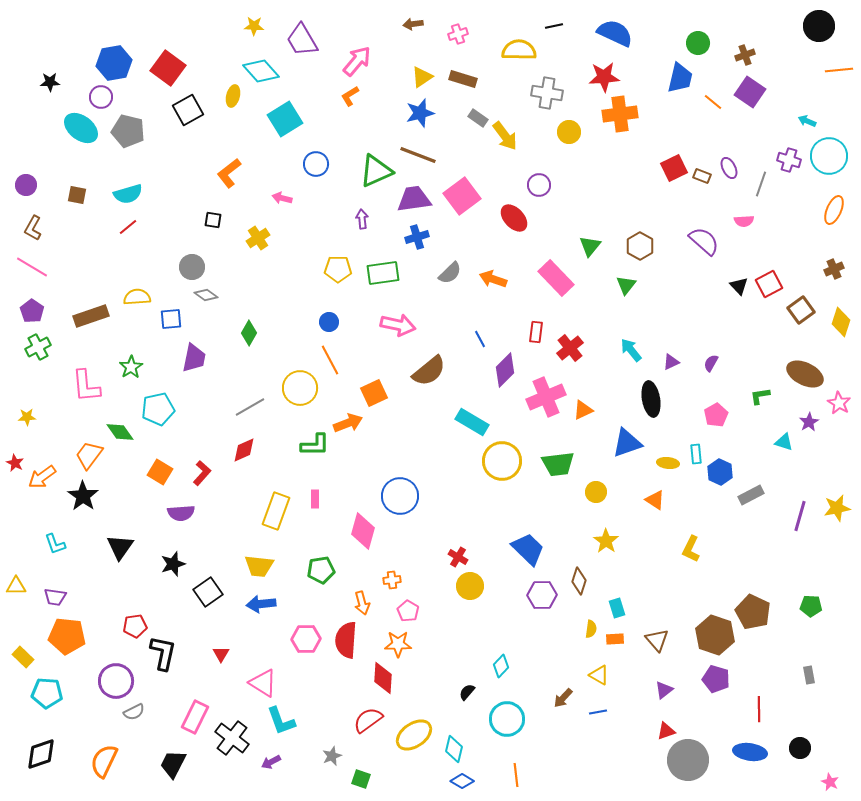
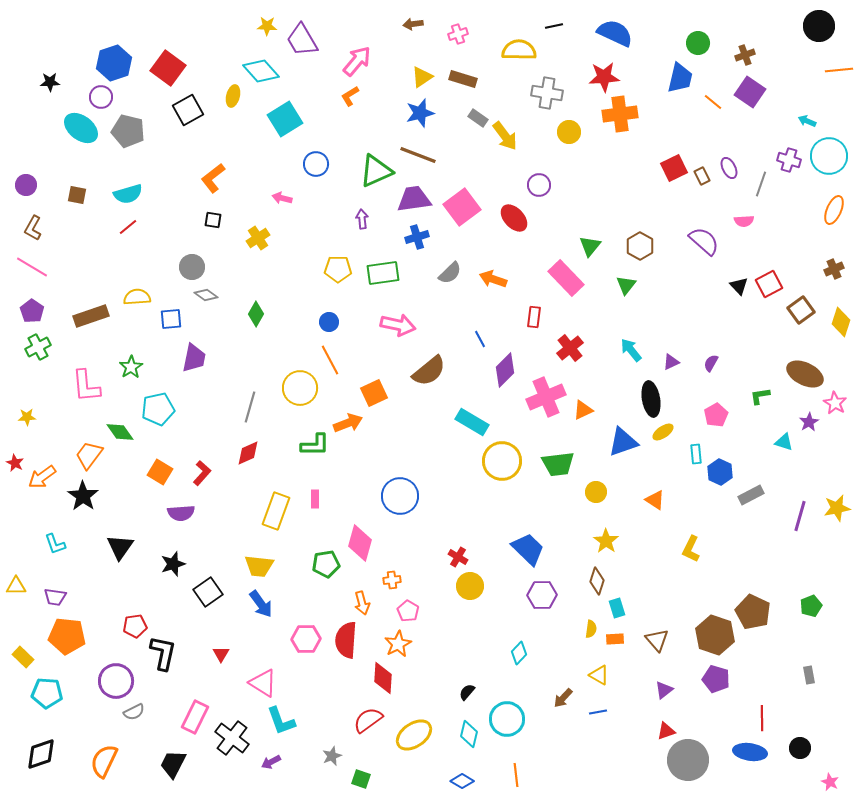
yellow star at (254, 26): moved 13 px right
blue hexagon at (114, 63): rotated 8 degrees counterclockwise
orange L-shape at (229, 173): moved 16 px left, 5 px down
brown rectangle at (702, 176): rotated 42 degrees clockwise
pink square at (462, 196): moved 11 px down
pink rectangle at (556, 278): moved 10 px right
red rectangle at (536, 332): moved 2 px left, 15 px up
green diamond at (249, 333): moved 7 px right, 19 px up
pink star at (839, 403): moved 4 px left
gray line at (250, 407): rotated 44 degrees counterclockwise
blue triangle at (627, 443): moved 4 px left, 1 px up
red diamond at (244, 450): moved 4 px right, 3 px down
yellow ellipse at (668, 463): moved 5 px left, 31 px up; rotated 40 degrees counterclockwise
pink diamond at (363, 531): moved 3 px left, 12 px down
green pentagon at (321, 570): moved 5 px right, 6 px up
brown diamond at (579, 581): moved 18 px right
blue arrow at (261, 604): rotated 120 degrees counterclockwise
green pentagon at (811, 606): rotated 25 degrees counterclockwise
orange star at (398, 644): rotated 28 degrees counterclockwise
cyan diamond at (501, 666): moved 18 px right, 13 px up
red line at (759, 709): moved 3 px right, 9 px down
cyan diamond at (454, 749): moved 15 px right, 15 px up
